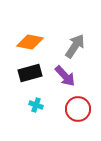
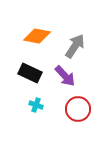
orange diamond: moved 7 px right, 6 px up
black rectangle: rotated 40 degrees clockwise
